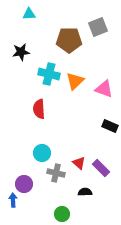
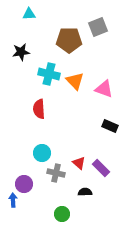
orange triangle: rotated 30 degrees counterclockwise
